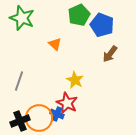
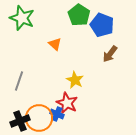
green pentagon: rotated 15 degrees counterclockwise
